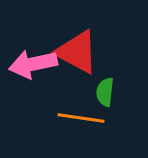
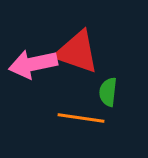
red triangle: rotated 9 degrees counterclockwise
green semicircle: moved 3 px right
